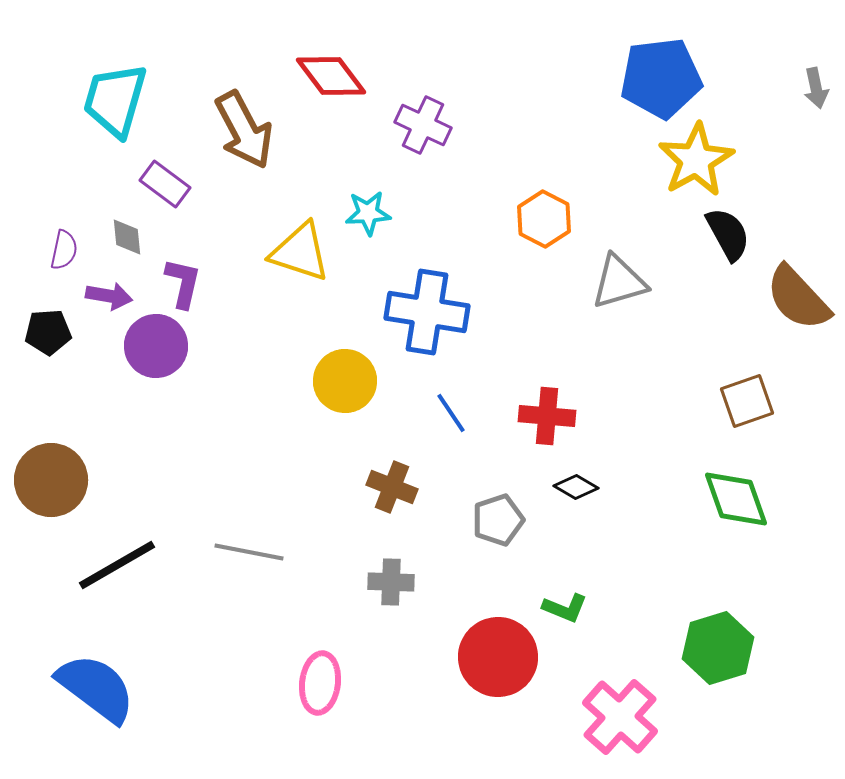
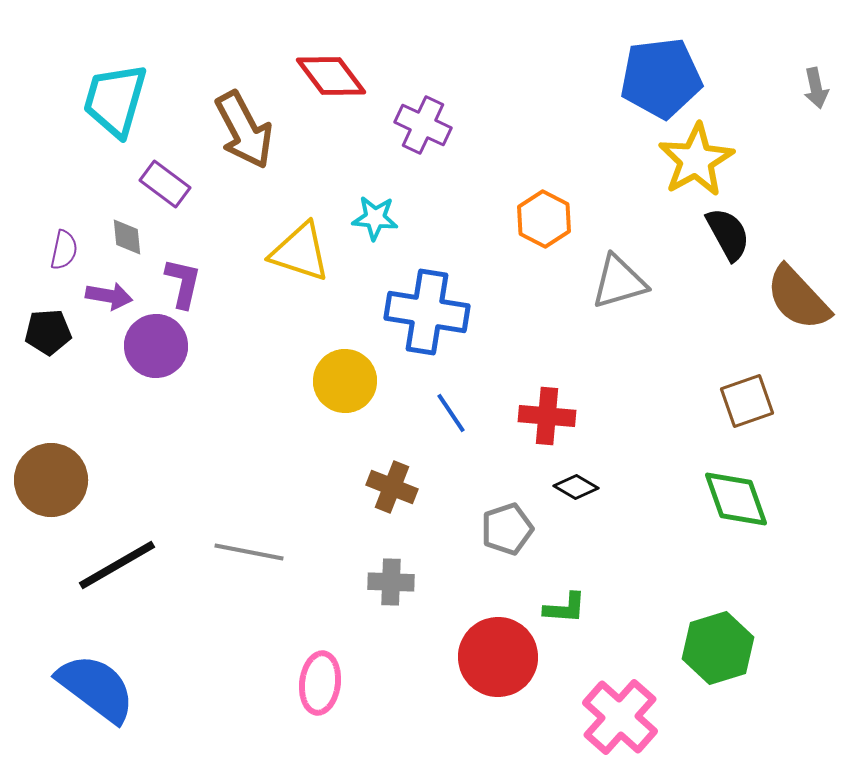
cyan star: moved 7 px right, 5 px down; rotated 9 degrees clockwise
gray pentagon: moved 9 px right, 9 px down
green L-shape: rotated 18 degrees counterclockwise
